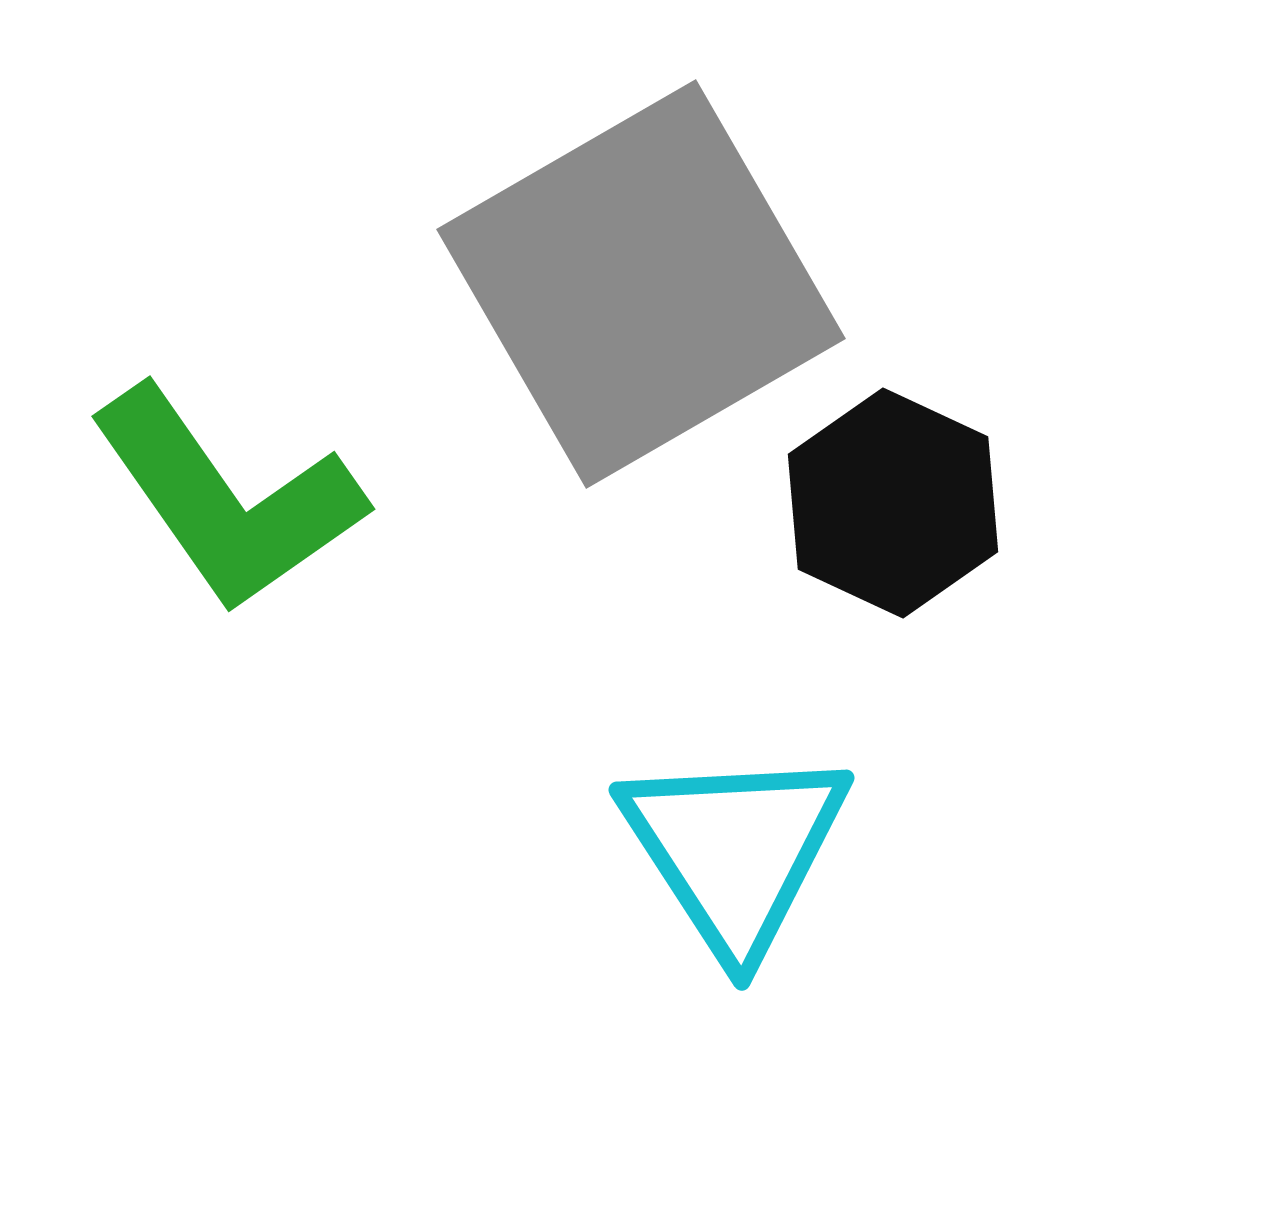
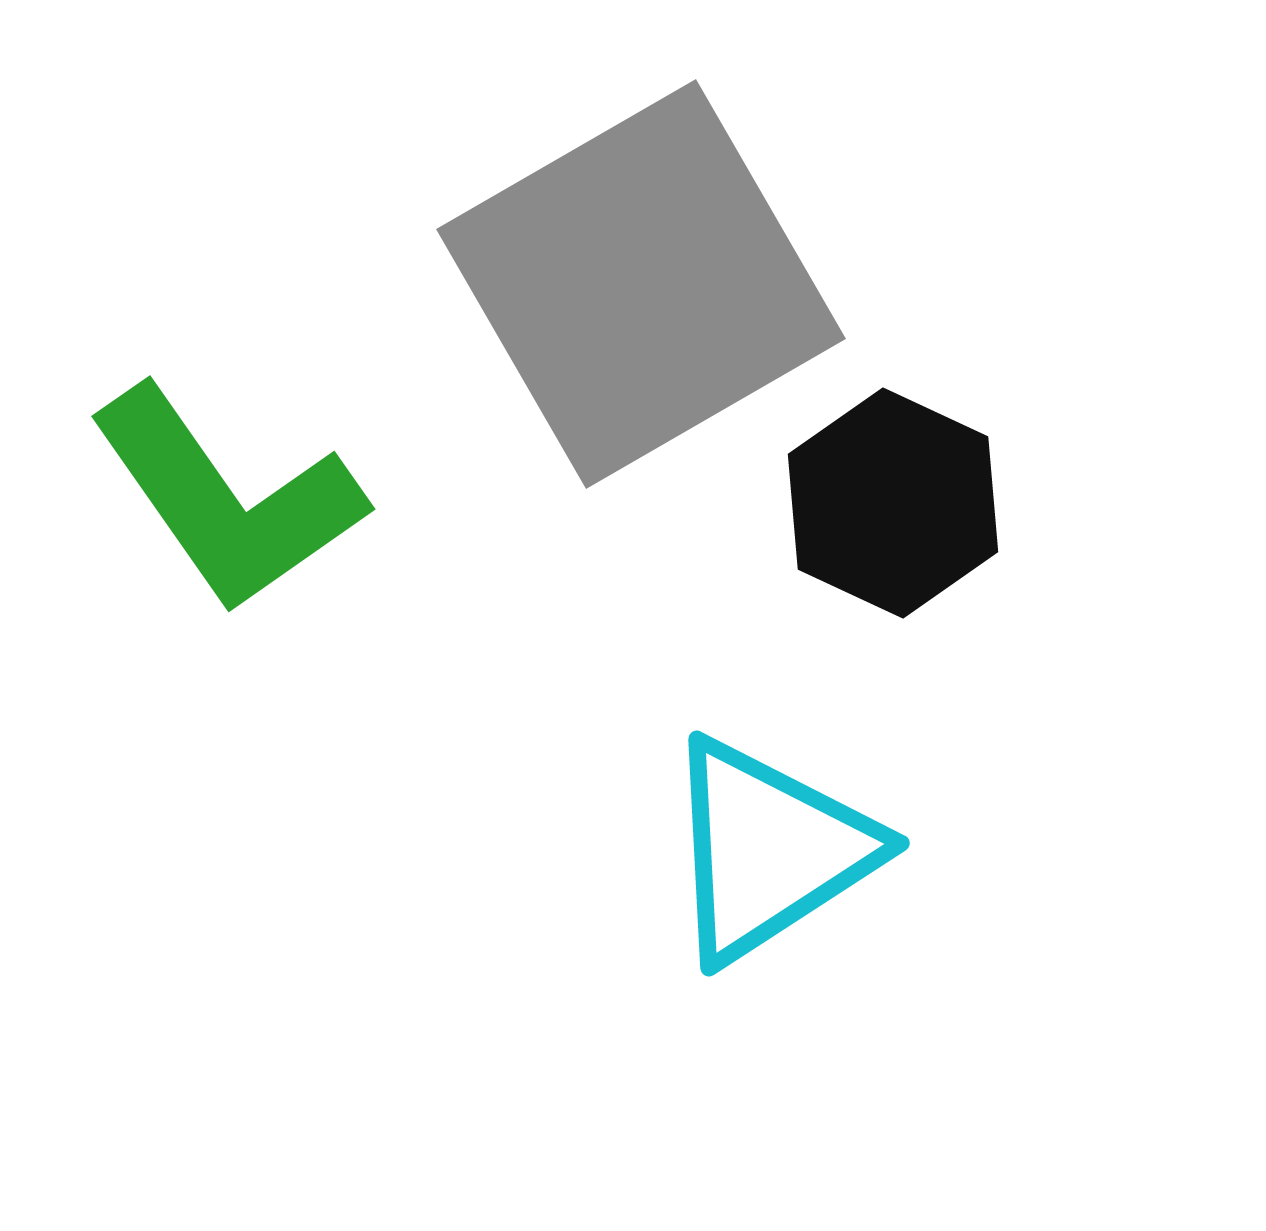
cyan triangle: moved 34 px right; rotated 30 degrees clockwise
